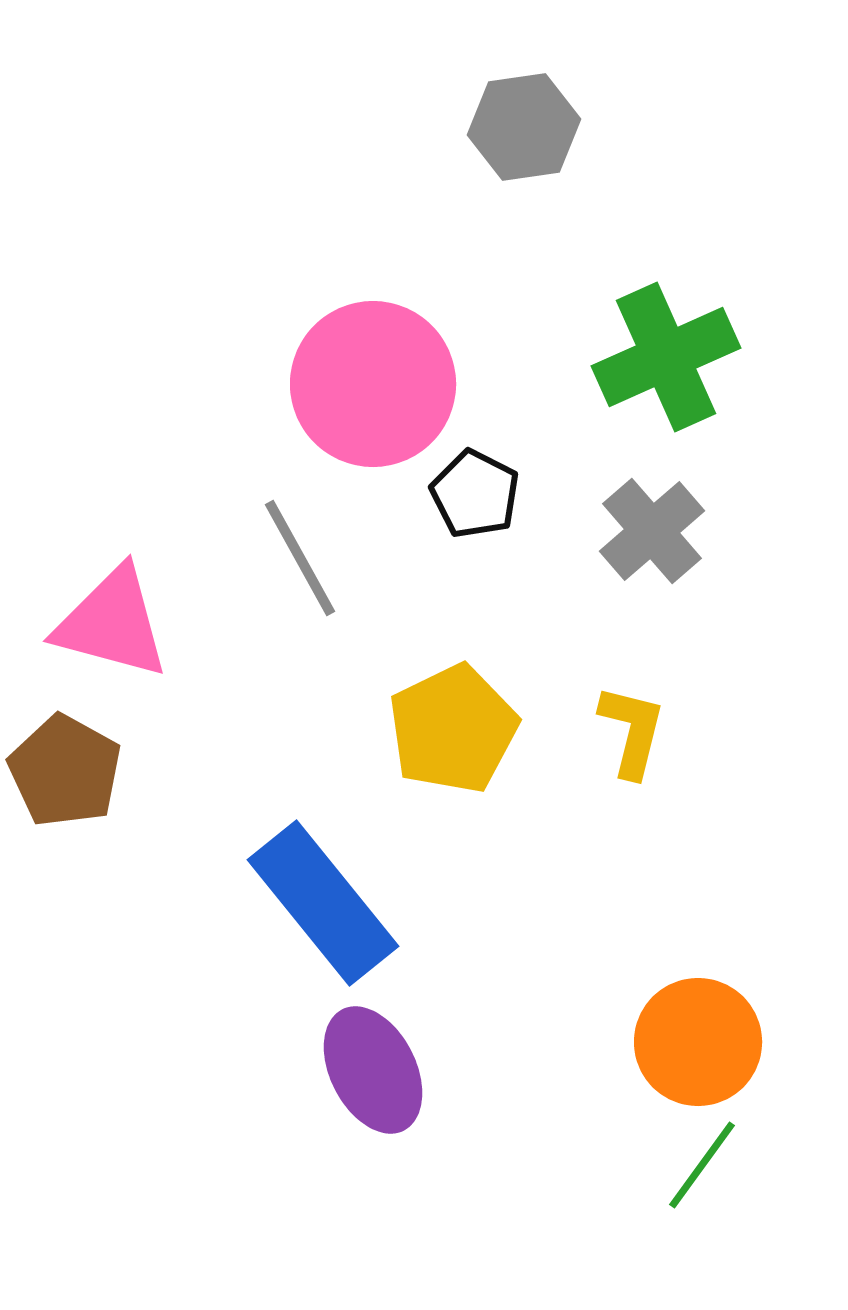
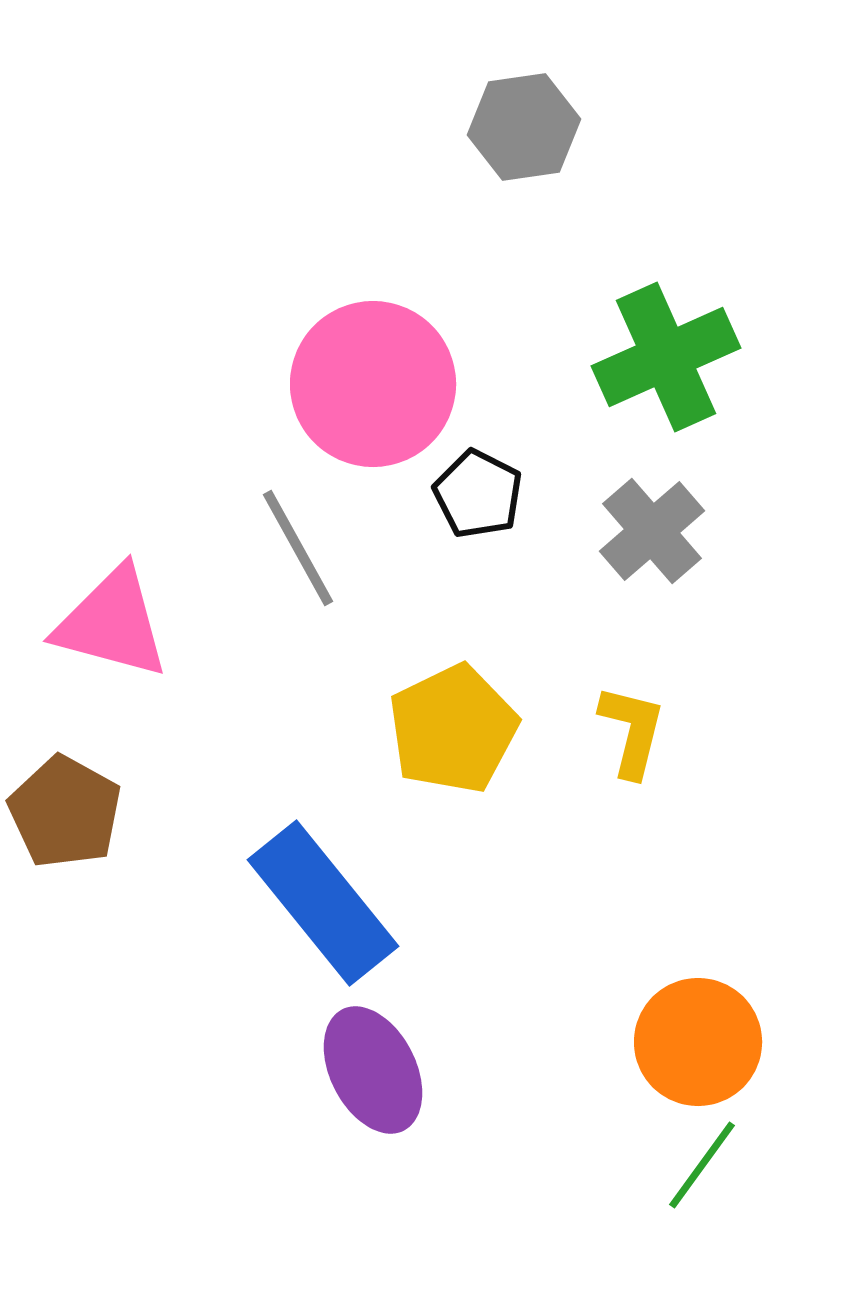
black pentagon: moved 3 px right
gray line: moved 2 px left, 10 px up
brown pentagon: moved 41 px down
